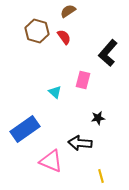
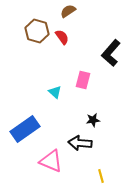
red semicircle: moved 2 px left
black L-shape: moved 3 px right
black star: moved 5 px left, 2 px down
